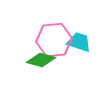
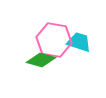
pink hexagon: rotated 16 degrees clockwise
